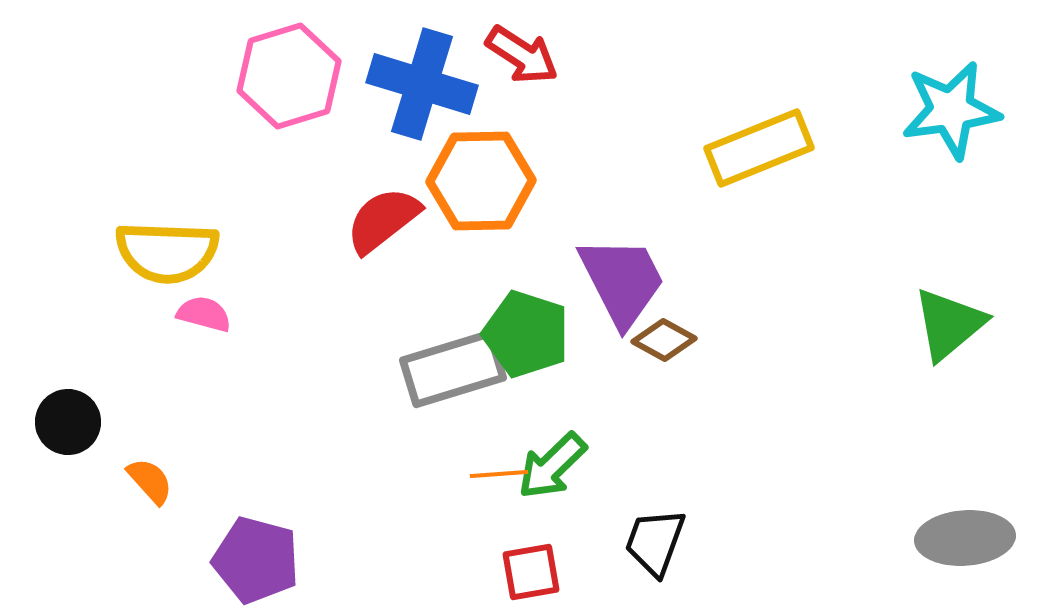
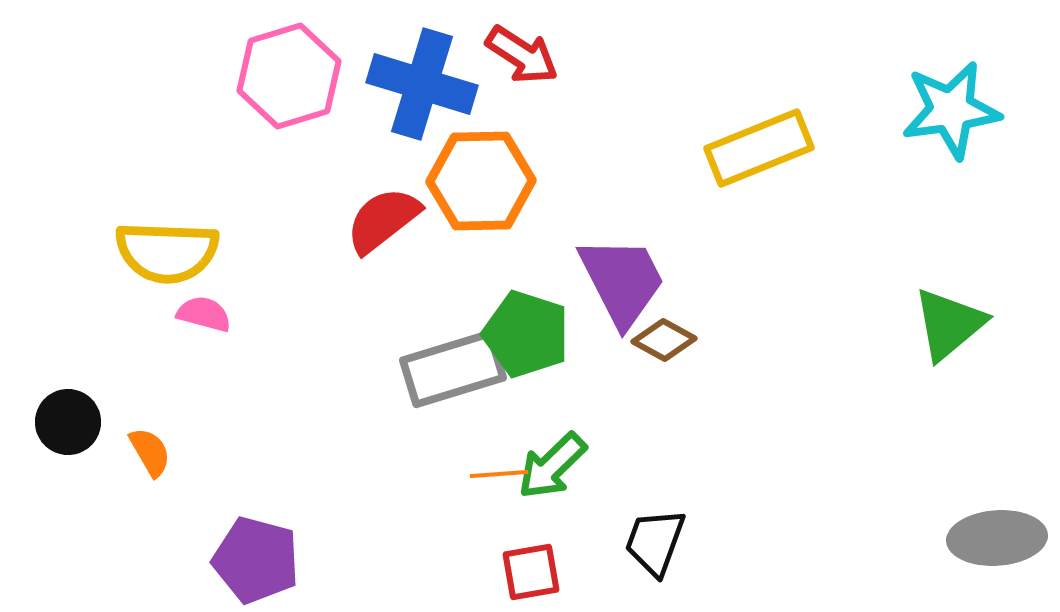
orange semicircle: moved 29 px up; rotated 12 degrees clockwise
gray ellipse: moved 32 px right
